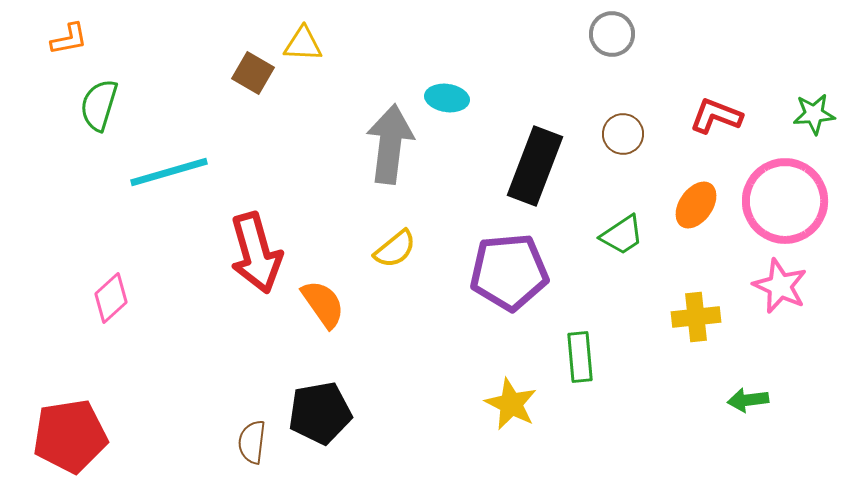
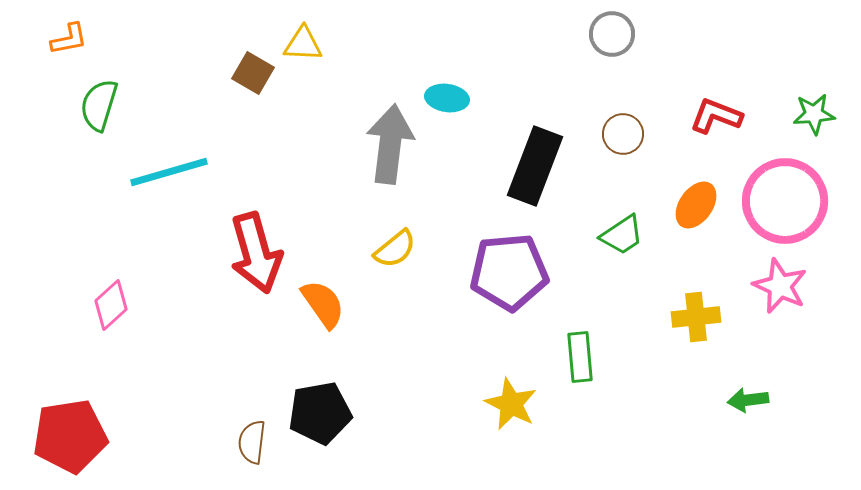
pink diamond: moved 7 px down
